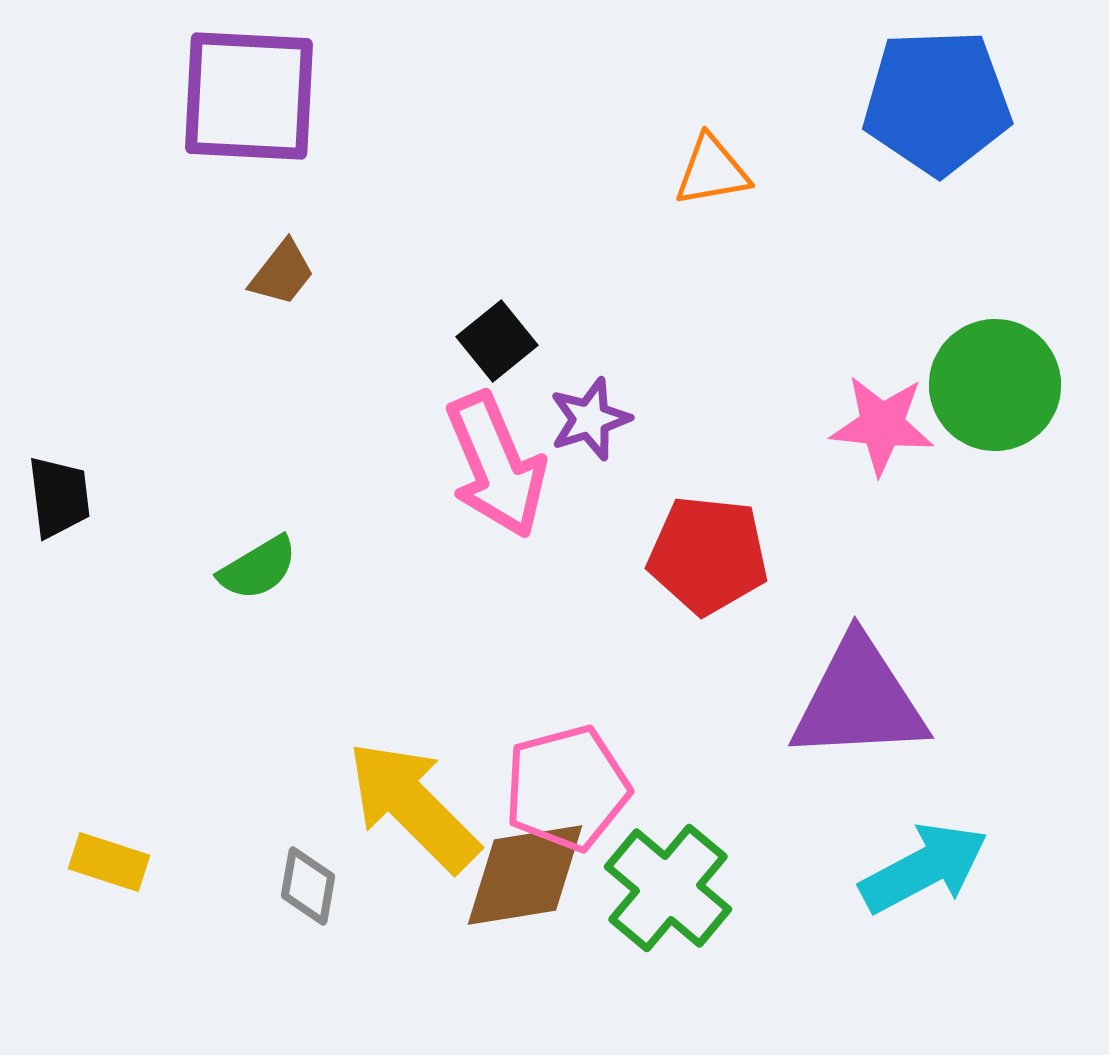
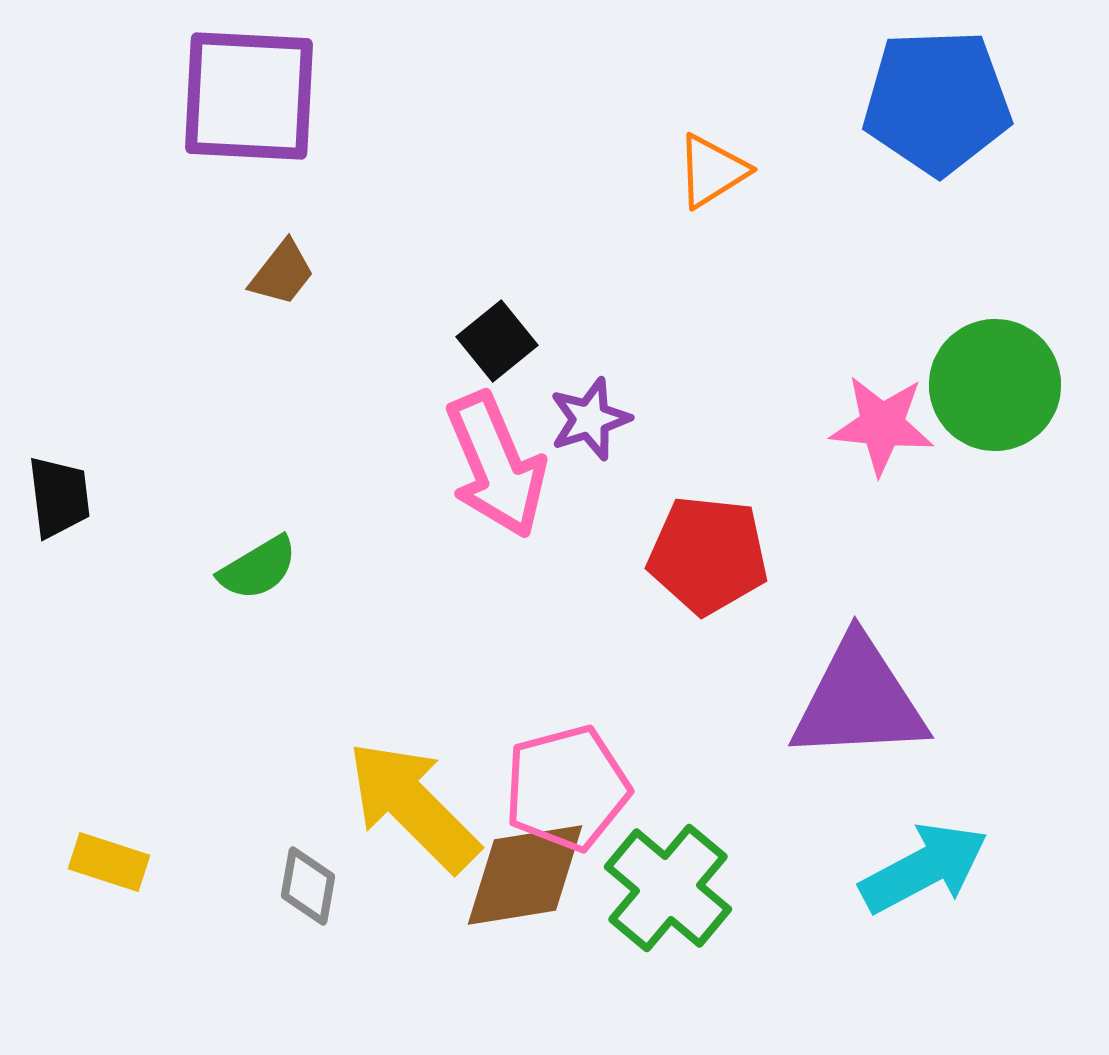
orange triangle: rotated 22 degrees counterclockwise
